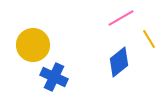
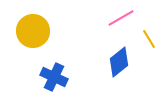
yellow circle: moved 14 px up
